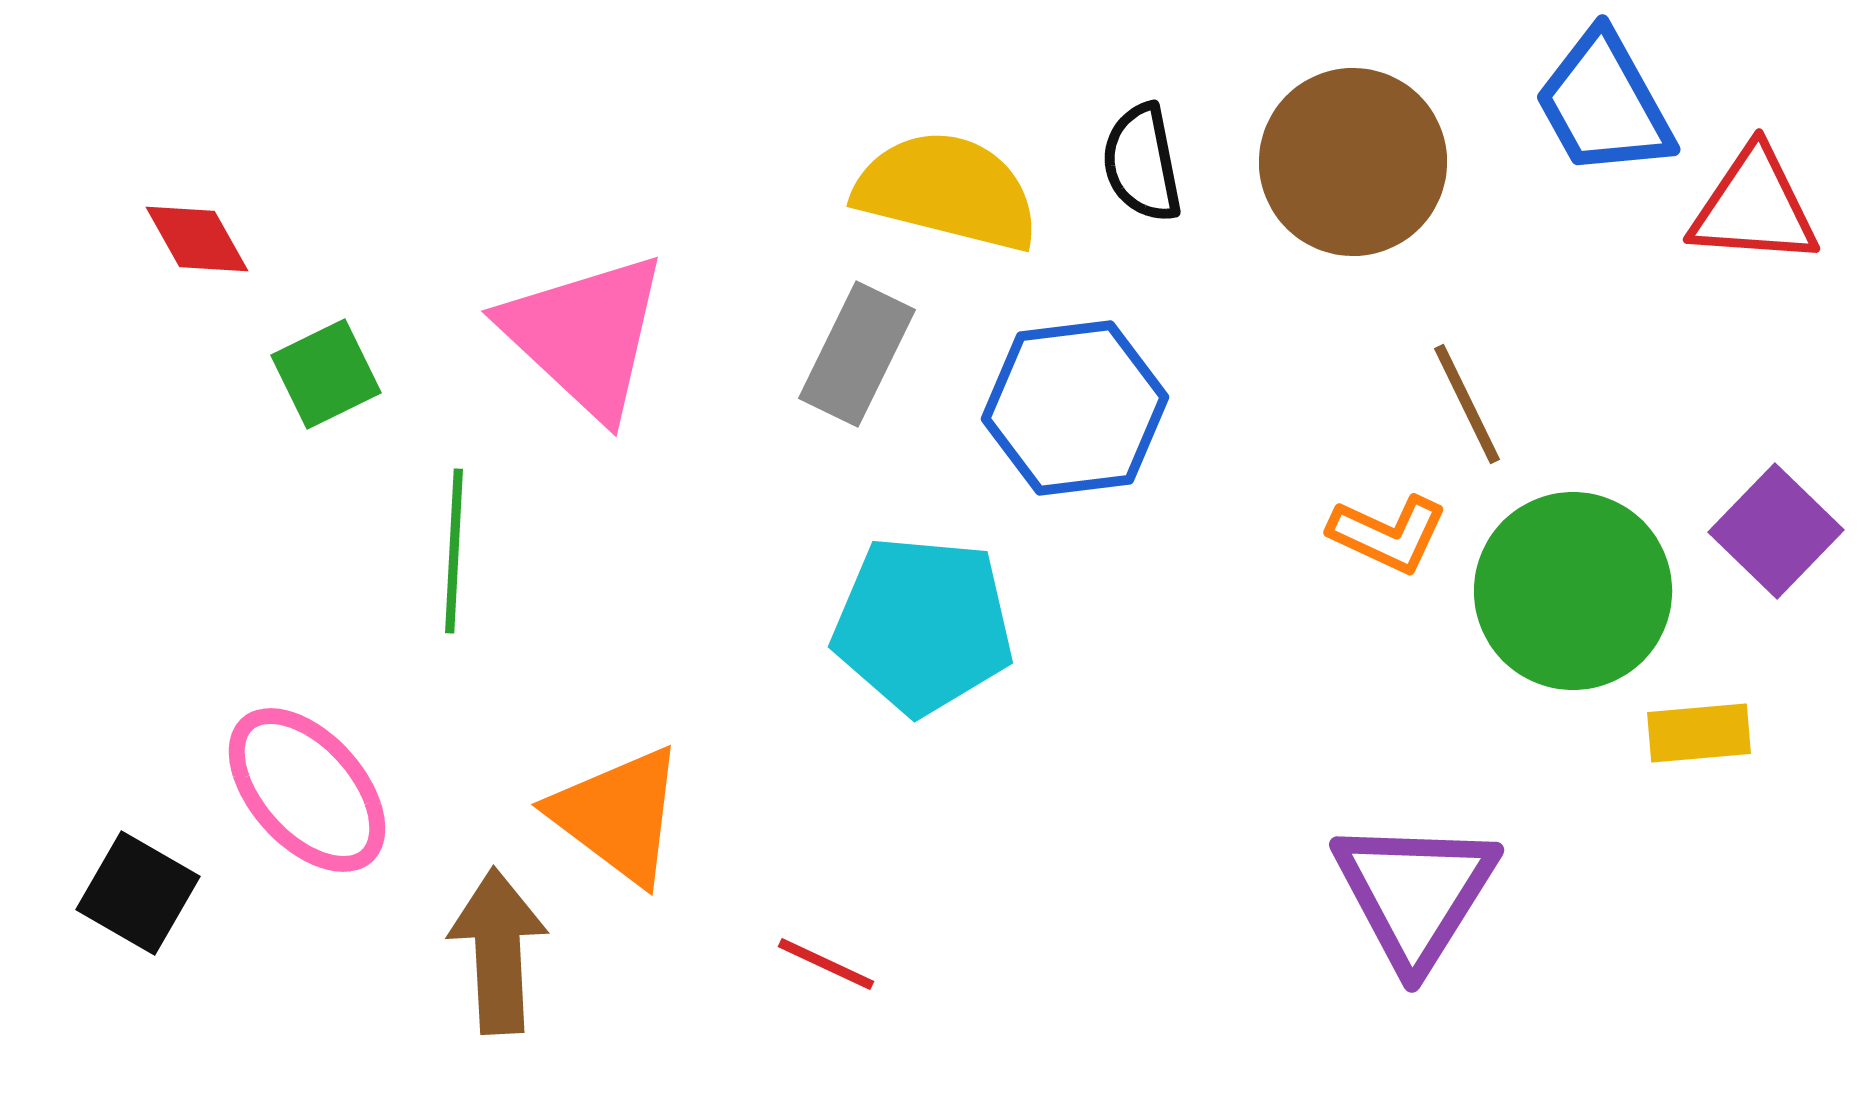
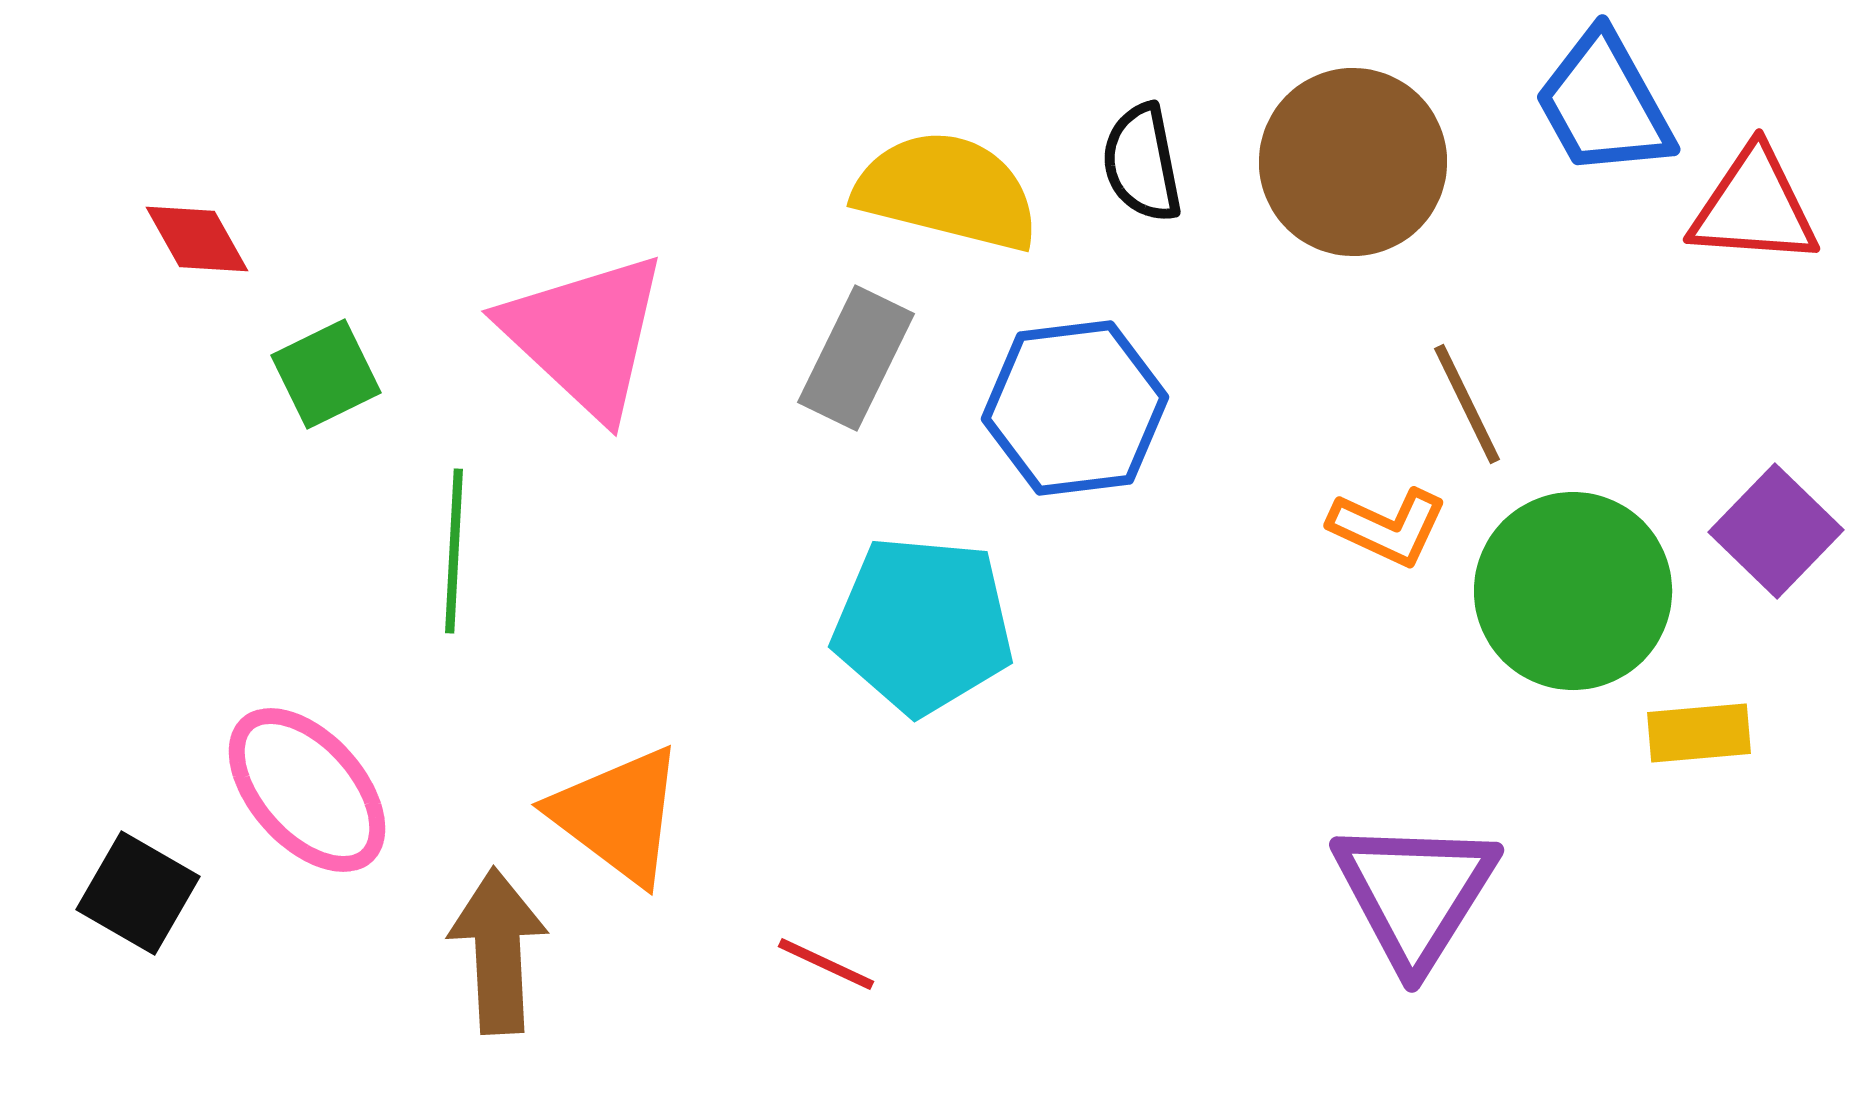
gray rectangle: moved 1 px left, 4 px down
orange L-shape: moved 7 px up
